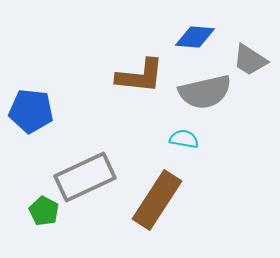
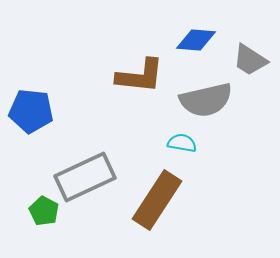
blue diamond: moved 1 px right, 3 px down
gray semicircle: moved 1 px right, 8 px down
cyan semicircle: moved 2 px left, 4 px down
